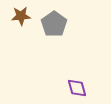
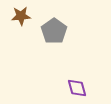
gray pentagon: moved 7 px down
